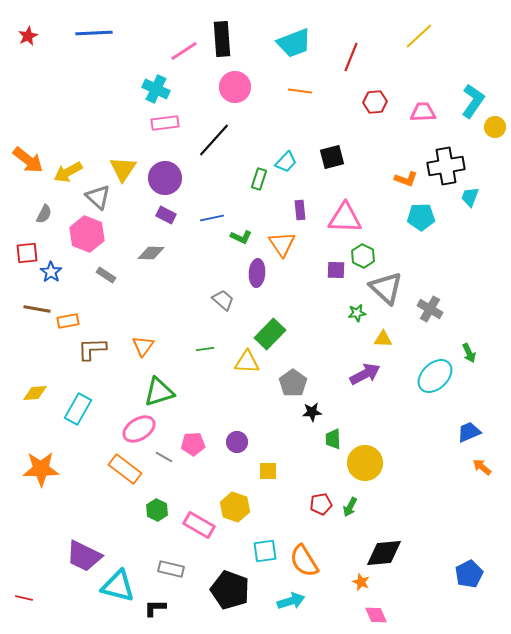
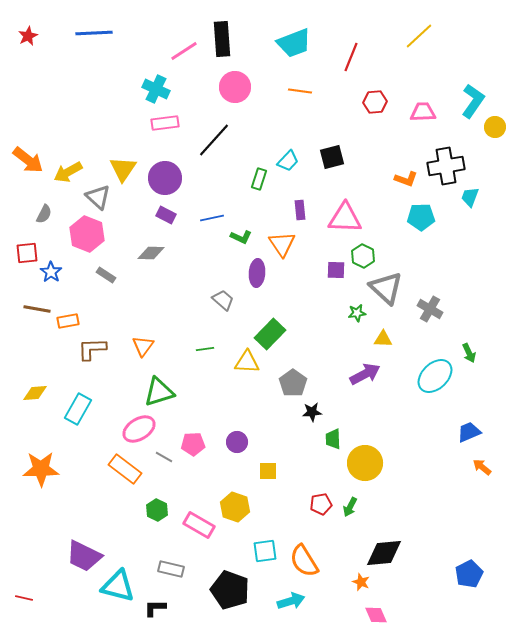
cyan trapezoid at (286, 162): moved 2 px right, 1 px up
